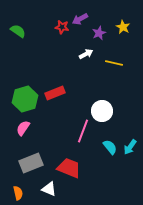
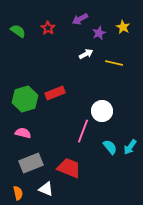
red star: moved 14 px left, 1 px down; rotated 24 degrees clockwise
pink semicircle: moved 5 px down; rotated 70 degrees clockwise
white triangle: moved 3 px left
